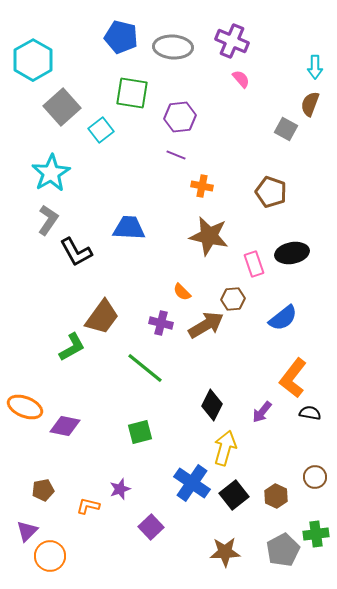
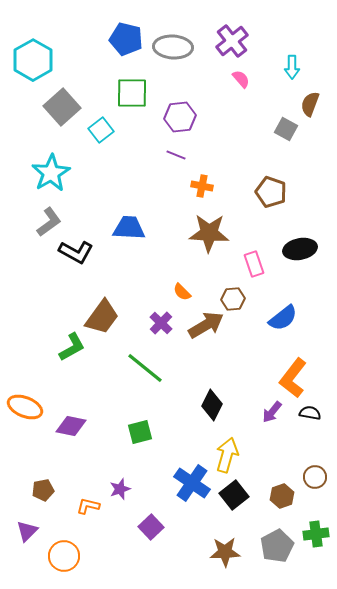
blue pentagon at (121, 37): moved 5 px right, 2 px down
purple cross at (232, 41): rotated 28 degrees clockwise
cyan arrow at (315, 67): moved 23 px left
green square at (132, 93): rotated 8 degrees counterclockwise
gray L-shape at (48, 220): moved 1 px right, 2 px down; rotated 20 degrees clockwise
brown star at (209, 236): moved 3 px up; rotated 9 degrees counterclockwise
black L-shape at (76, 252): rotated 32 degrees counterclockwise
black ellipse at (292, 253): moved 8 px right, 4 px up
purple cross at (161, 323): rotated 30 degrees clockwise
purple arrow at (262, 412): moved 10 px right
purple diamond at (65, 426): moved 6 px right
yellow arrow at (225, 448): moved 2 px right, 7 px down
brown hexagon at (276, 496): moved 6 px right; rotated 15 degrees clockwise
gray pentagon at (283, 550): moved 6 px left, 4 px up
orange circle at (50, 556): moved 14 px right
